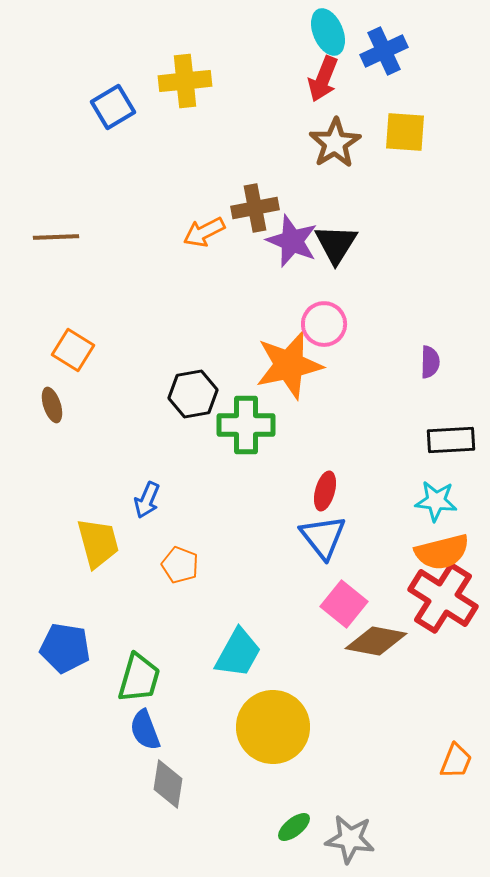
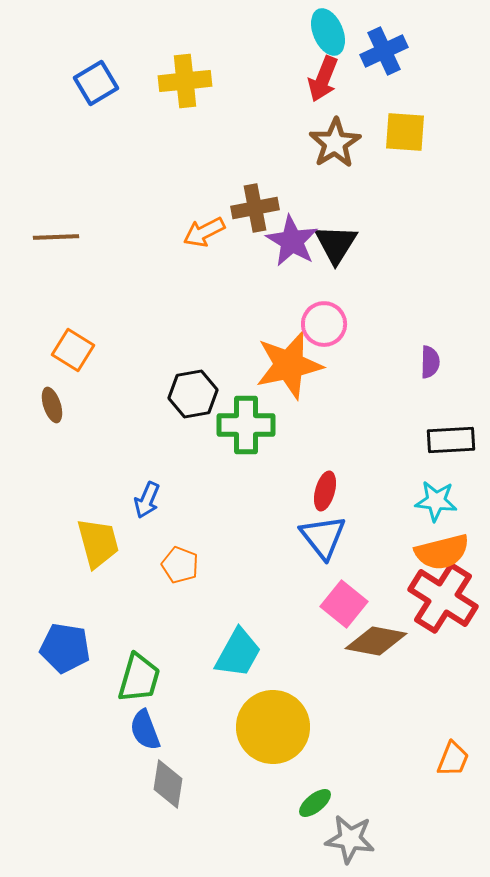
blue square: moved 17 px left, 24 px up
purple star: rotated 8 degrees clockwise
orange trapezoid: moved 3 px left, 2 px up
green ellipse: moved 21 px right, 24 px up
